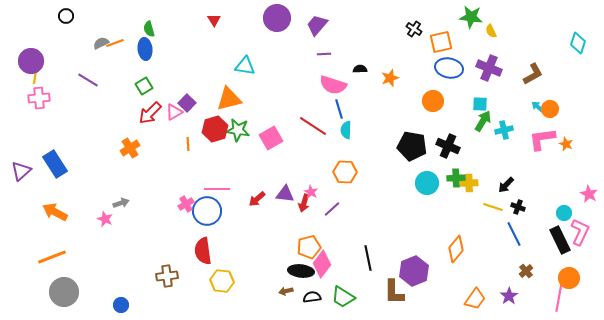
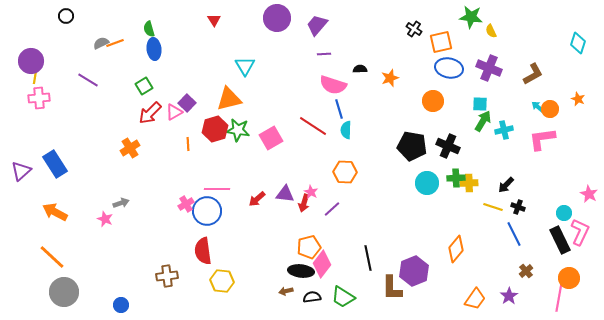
blue ellipse at (145, 49): moved 9 px right
cyan triangle at (245, 66): rotated 50 degrees clockwise
orange star at (566, 144): moved 12 px right, 45 px up
orange line at (52, 257): rotated 64 degrees clockwise
brown L-shape at (394, 292): moved 2 px left, 4 px up
